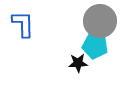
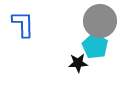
cyan pentagon: rotated 20 degrees clockwise
